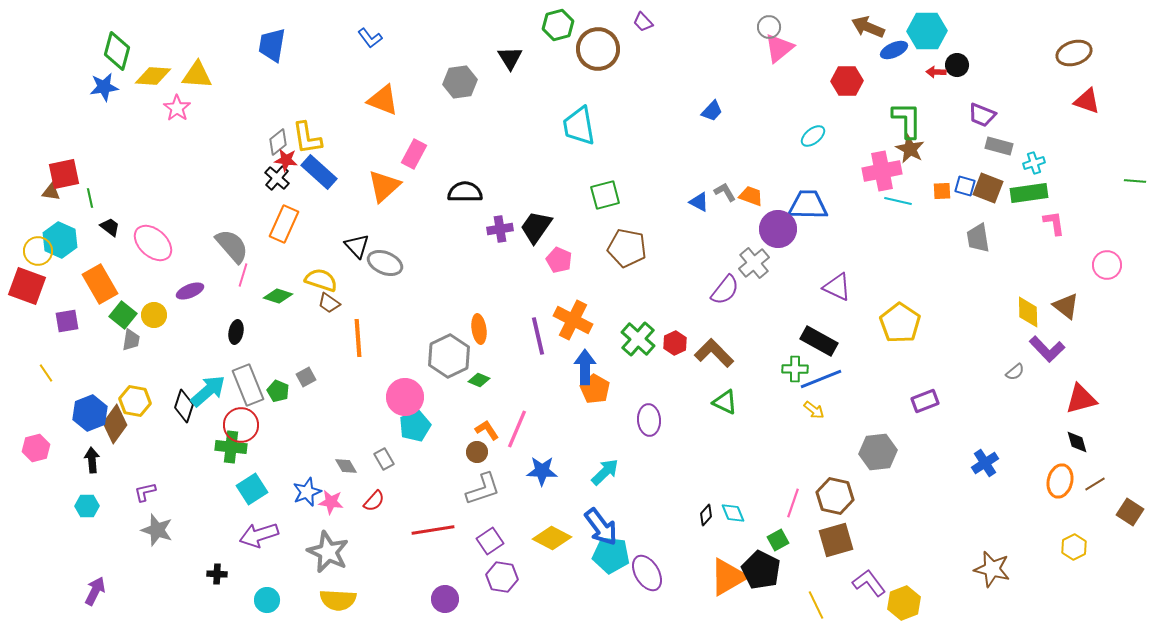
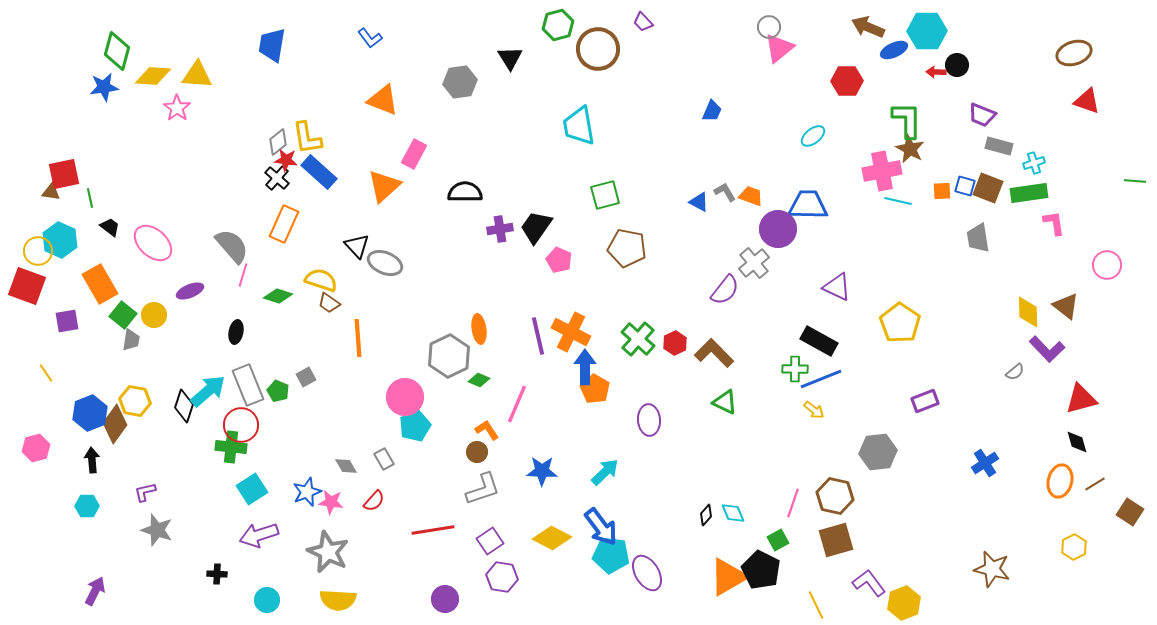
blue trapezoid at (712, 111): rotated 20 degrees counterclockwise
orange cross at (573, 320): moved 2 px left, 12 px down
pink line at (517, 429): moved 25 px up
